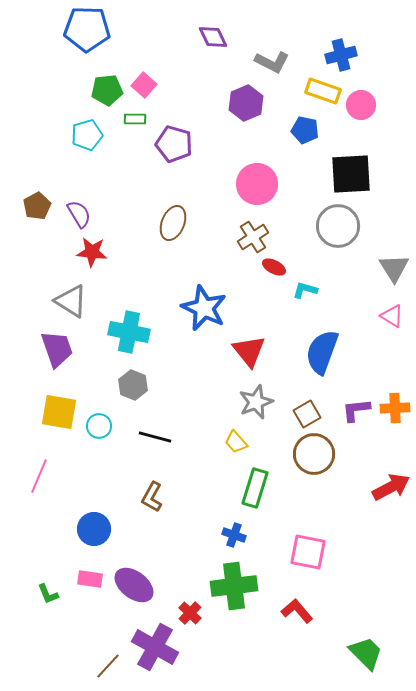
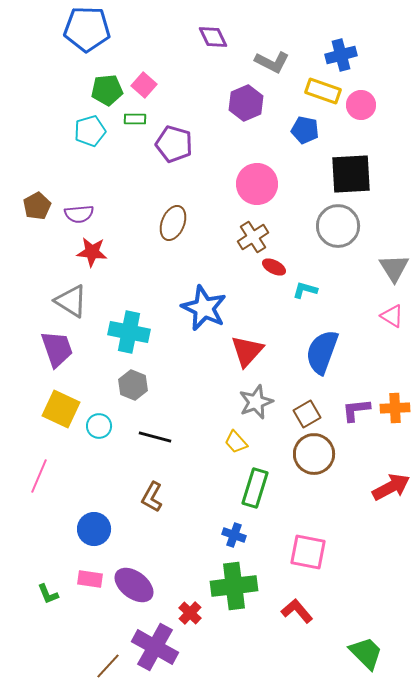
cyan pentagon at (87, 135): moved 3 px right, 4 px up
purple semicircle at (79, 214): rotated 116 degrees clockwise
red triangle at (249, 351): moved 2 px left; rotated 21 degrees clockwise
yellow square at (59, 412): moved 2 px right, 3 px up; rotated 15 degrees clockwise
